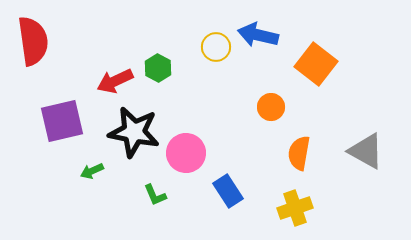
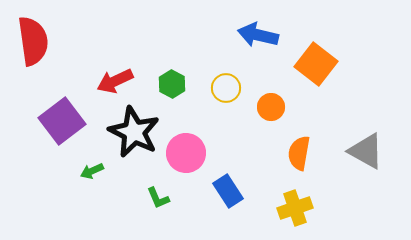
yellow circle: moved 10 px right, 41 px down
green hexagon: moved 14 px right, 16 px down
purple square: rotated 24 degrees counterclockwise
black star: rotated 15 degrees clockwise
green L-shape: moved 3 px right, 3 px down
